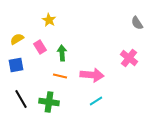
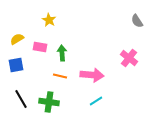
gray semicircle: moved 2 px up
pink rectangle: rotated 48 degrees counterclockwise
